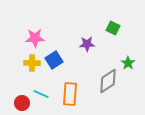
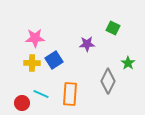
gray diamond: rotated 30 degrees counterclockwise
